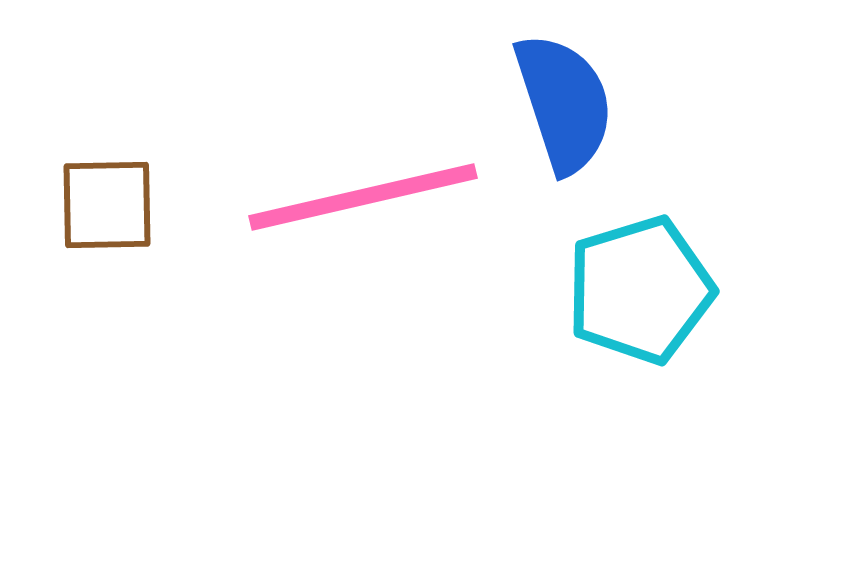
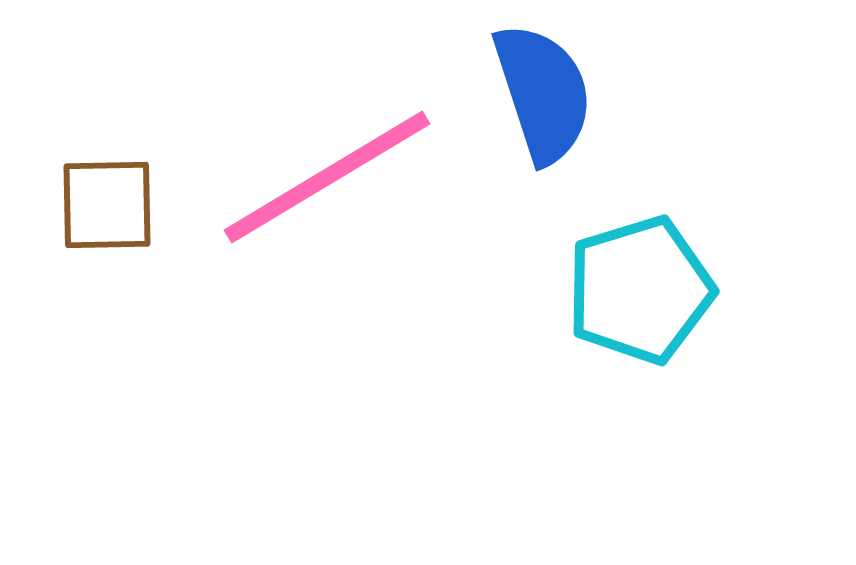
blue semicircle: moved 21 px left, 10 px up
pink line: moved 36 px left, 20 px up; rotated 18 degrees counterclockwise
